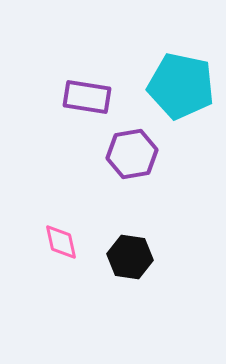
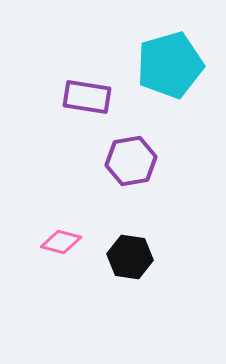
cyan pentagon: moved 11 px left, 21 px up; rotated 28 degrees counterclockwise
purple hexagon: moved 1 px left, 7 px down
pink diamond: rotated 63 degrees counterclockwise
